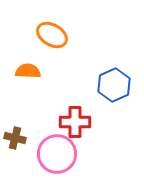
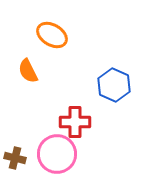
orange semicircle: rotated 120 degrees counterclockwise
blue hexagon: rotated 12 degrees counterclockwise
brown cross: moved 20 px down
